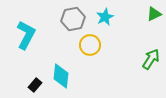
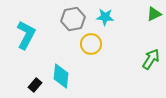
cyan star: rotated 30 degrees clockwise
yellow circle: moved 1 px right, 1 px up
